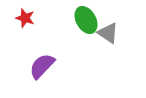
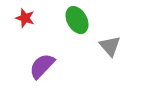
green ellipse: moved 9 px left
gray triangle: moved 2 px right, 13 px down; rotated 15 degrees clockwise
